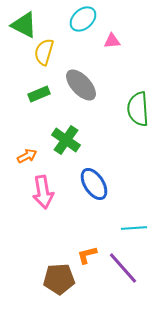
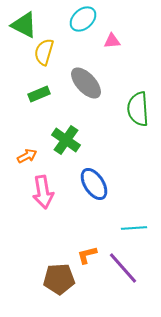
gray ellipse: moved 5 px right, 2 px up
